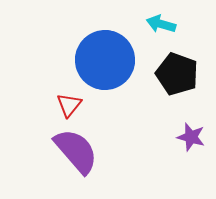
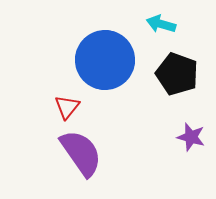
red triangle: moved 2 px left, 2 px down
purple semicircle: moved 5 px right, 2 px down; rotated 6 degrees clockwise
